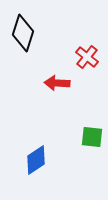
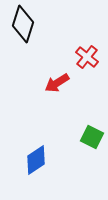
black diamond: moved 9 px up
red arrow: rotated 35 degrees counterclockwise
green square: rotated 20 degrees clockwise
